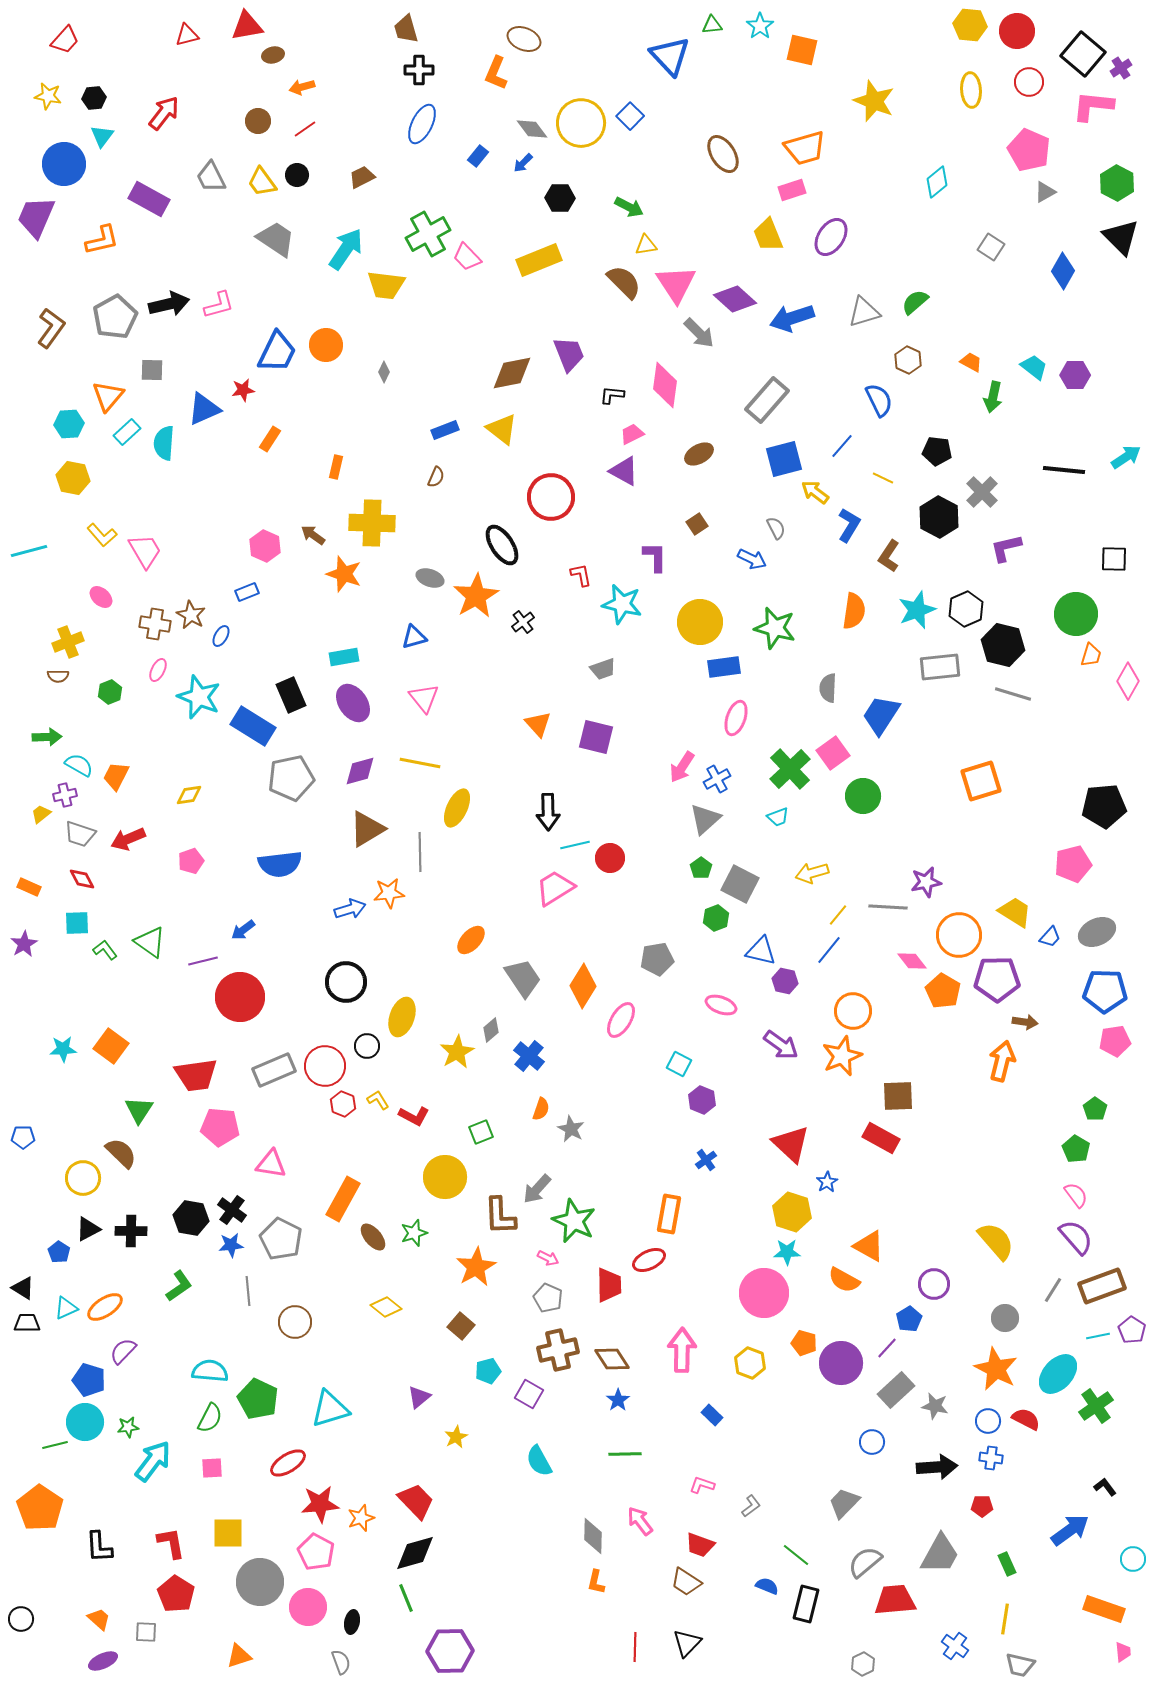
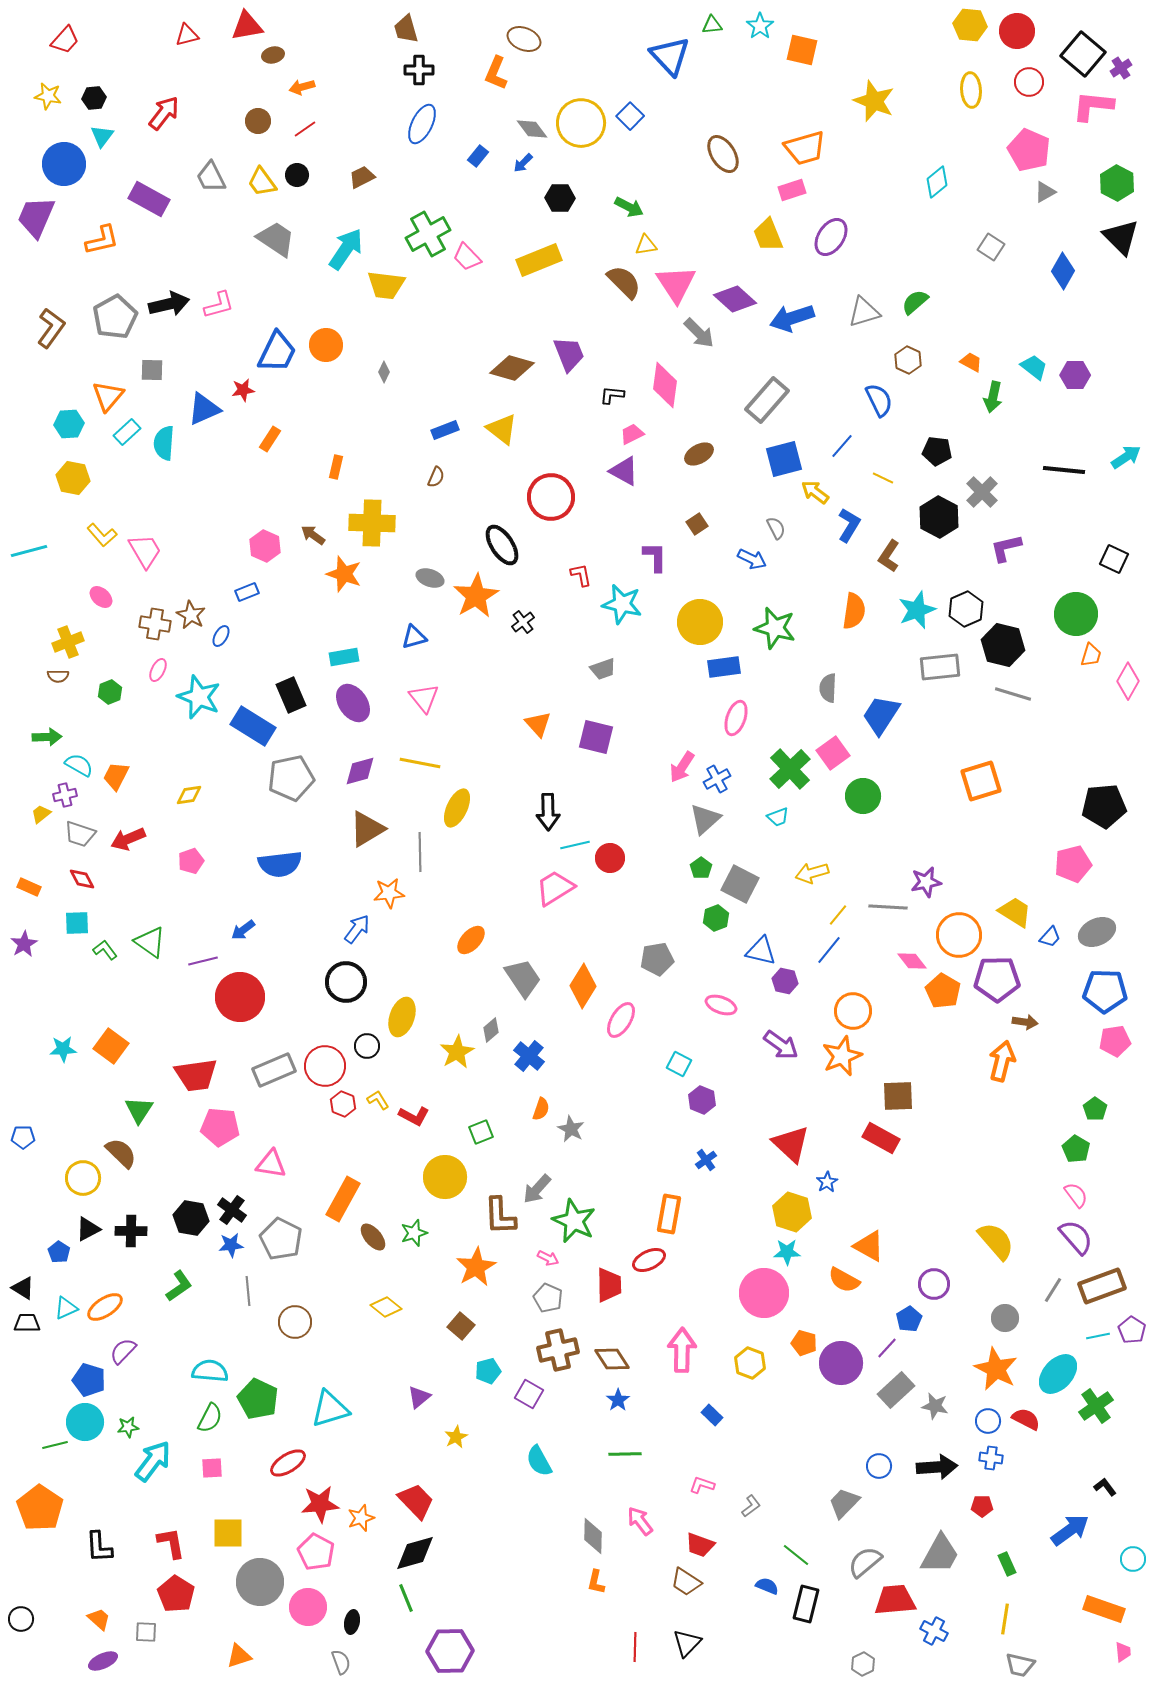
brown diamond at (512, 373): moved 5 px up; rotated 27 degrees clockwise
black square at (1114, 559): rotated 24 degrees clockwise
blue arrow at (350, 909): moved 7 px right, 20 px down; rotated 36 degrees counterclockwise
blue circle at (872, 1442): moved 7 px right, 24 px down
blue cross at (955, 1646): moved 21 px left, 15 px up; rotated 8 degrees counterclockwise
